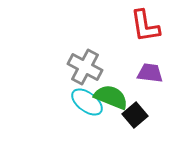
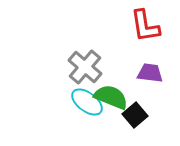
gray cross: rotated 12 degrees clockwise
